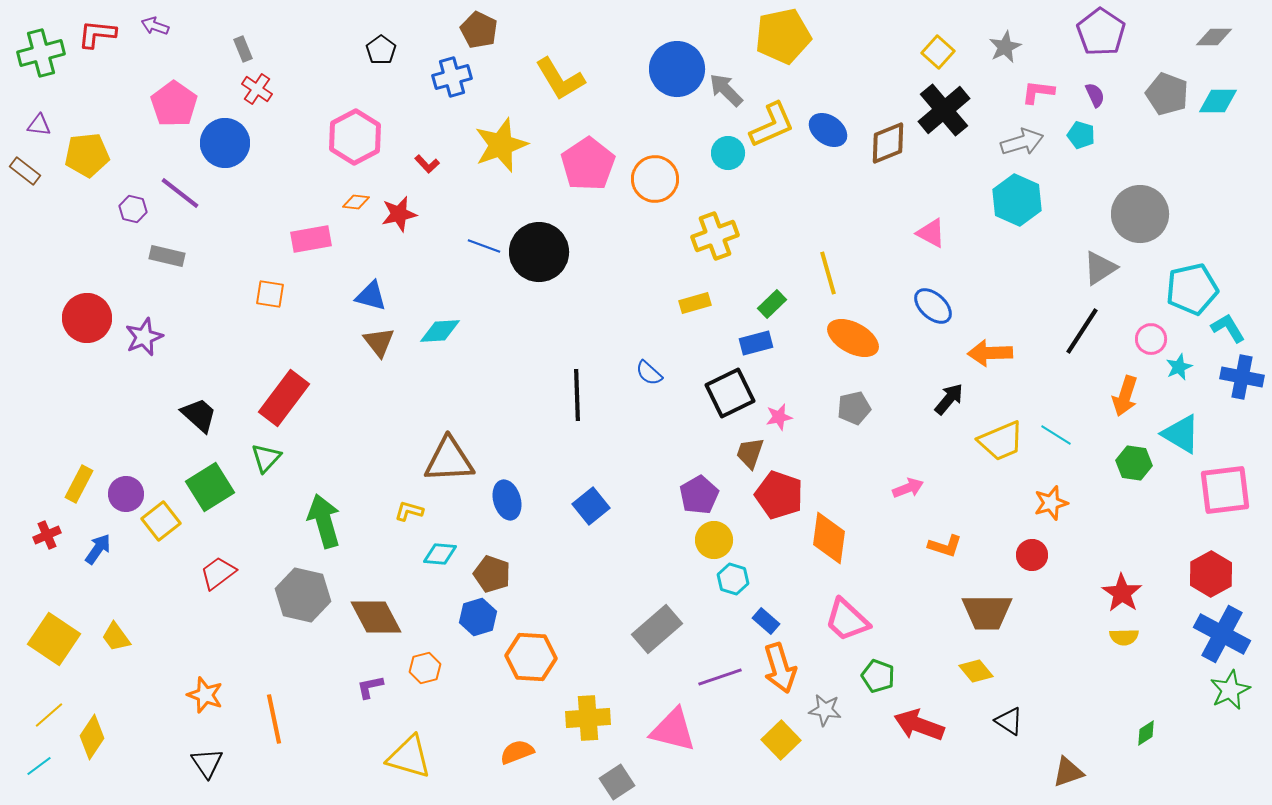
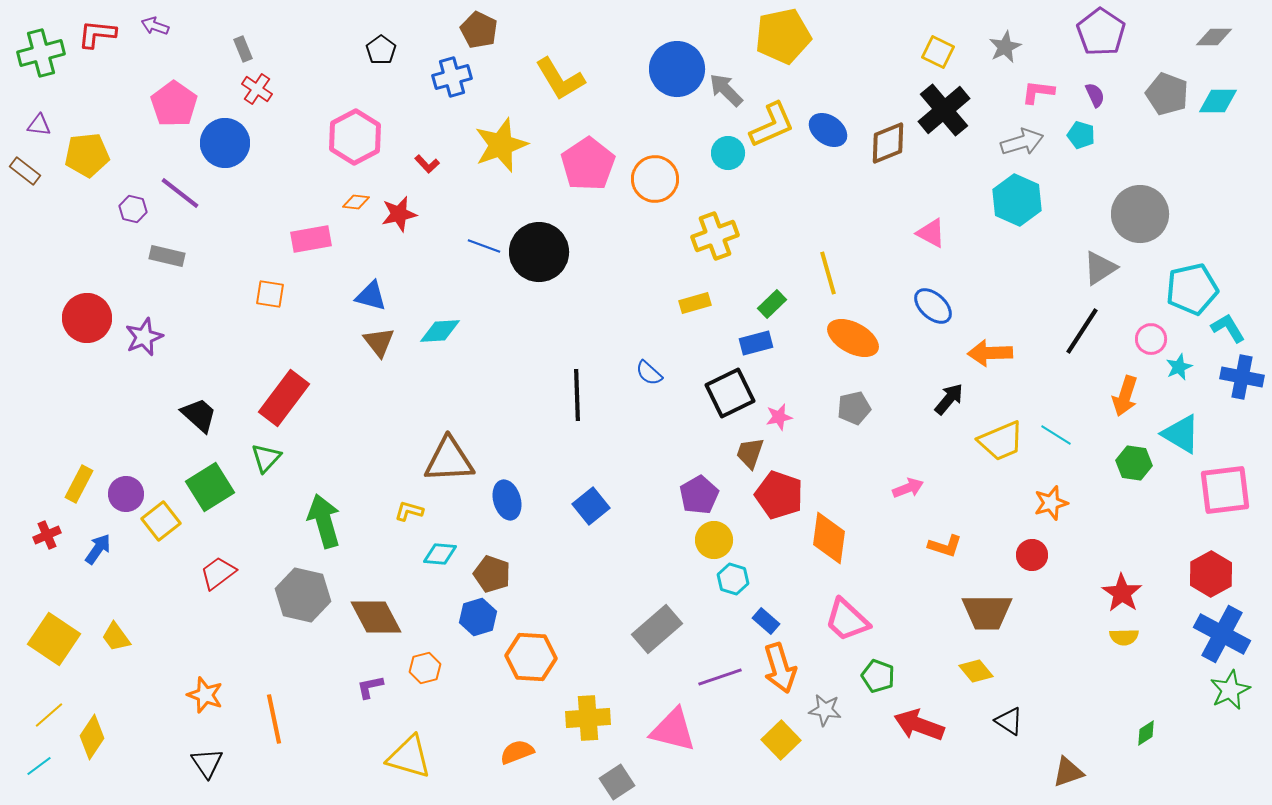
yellow square at (938, 52): rotated 16 degrees counterclockwise
